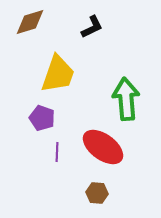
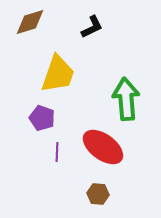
brown hexagon: moved 1 px right, 1 px down
